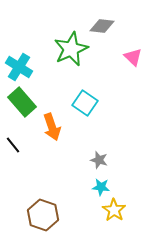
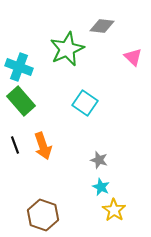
green star: moved 4 px left
cyan cross: rotated 12 degrees counterclockwise
green rectangle: moved 1 px left, 1 px up
orange arrow: moved 9 px left, 19 px down
black line: moved 2 px right; rotated 18 degrees clockwise
cyan star: rotated 18 degrees clockwise
